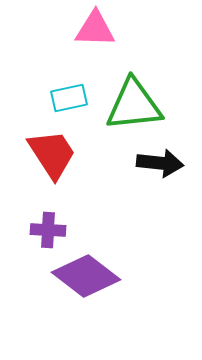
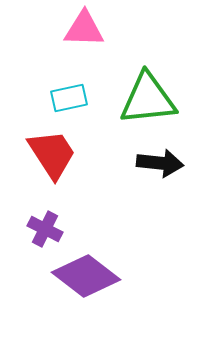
pink triangle: moved 11 px left
green triangle: moved 14 px right, 6 px up
purple cross: moved 3 px left, 1 px up; rotated 24 degrees clockwise
